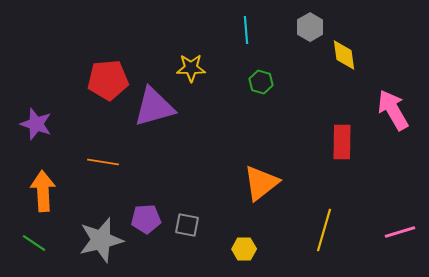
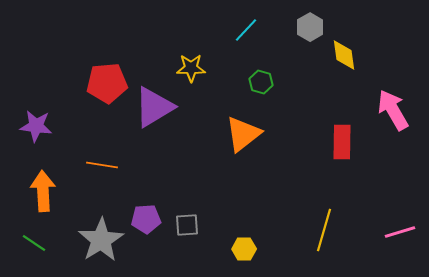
cyan line: rotated 48 degrees clockwise
red pentagon: moved 1 px left, 3 px down
purple triangle: rotated 15 degrees counterclockwise
purple star: moved 2 px down; rotated 12 degrees counterclockwise
orange line: moved 1 px left, 3 px down
orange triangle: moved 18 px left, 49 px up
gray square: rotated 15 degrees counterclockwise
gray star: rotated 18 degrees counterclockwise
